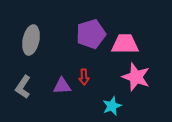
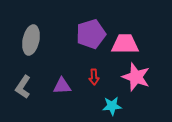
red arrow: moved 10 px right
cyan star: rotated 18 degrees clockwise
